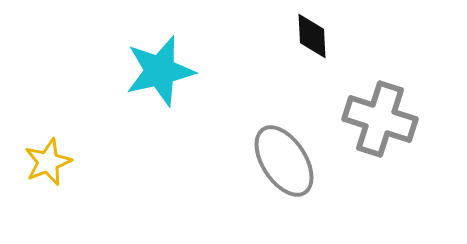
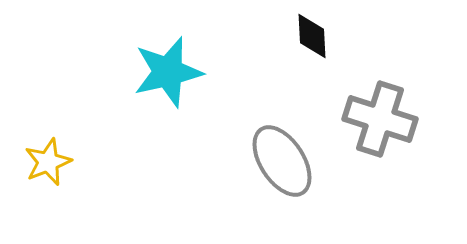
cyan star: moved 8 px right, 1 px down
gray ellipse: moved 2 px left
